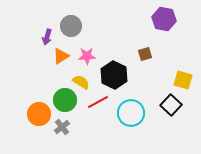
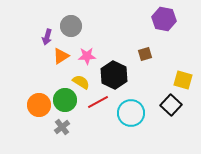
orange circle: moved 9 px up
